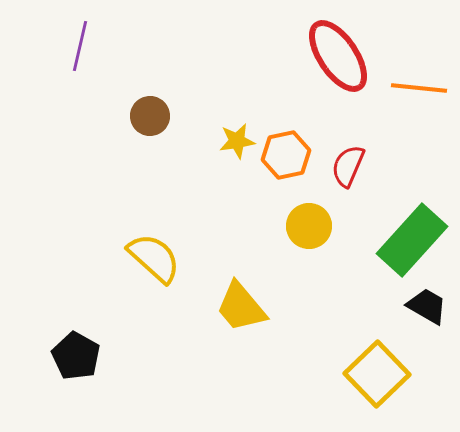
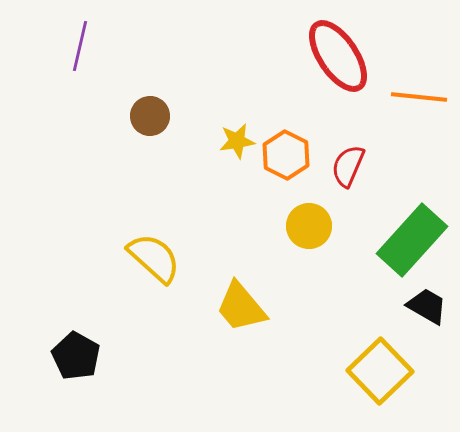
orange line: moved 9 px down
orange hexagon: rotated 21 degrees counterclockwise
yellow square: moved 3 px right, 3 px up
